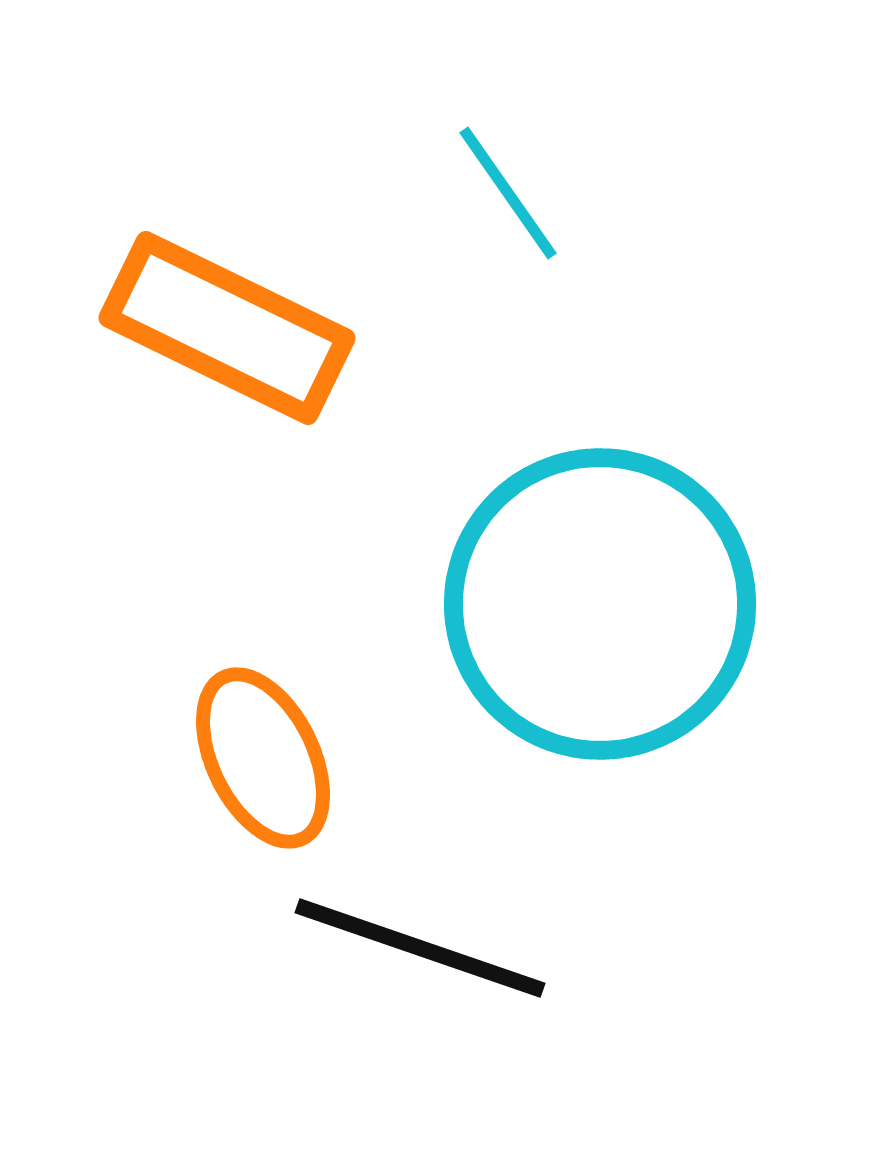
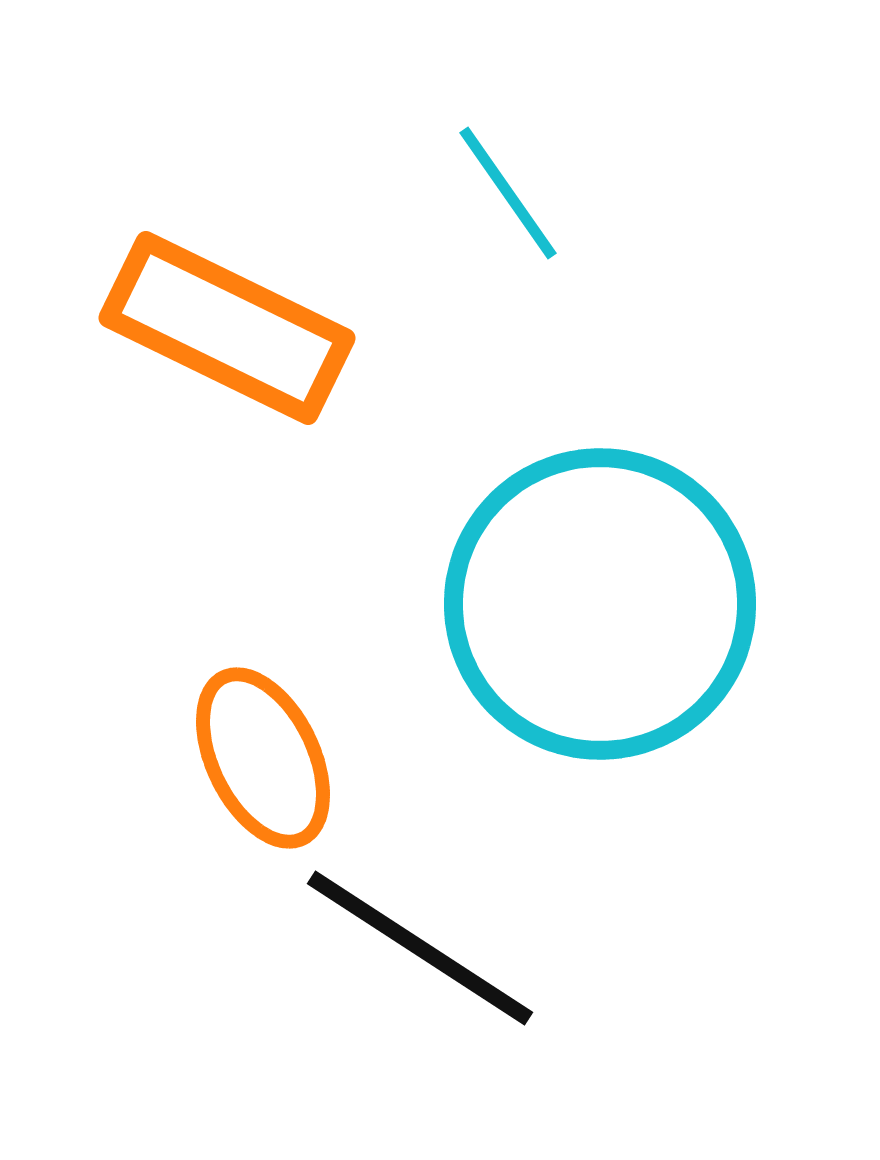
black line: rotated 14 degrees clockwise
